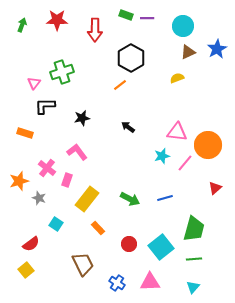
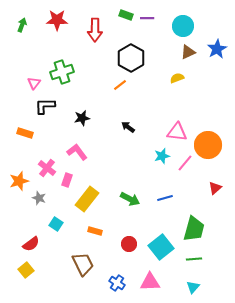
orange rectangle at (98, 228): moved 3 px left, 3 px down; rotated 32 degrees counterclockwise
